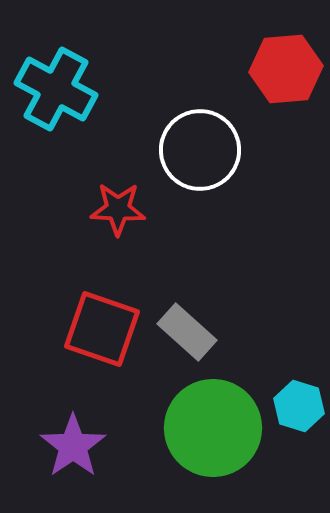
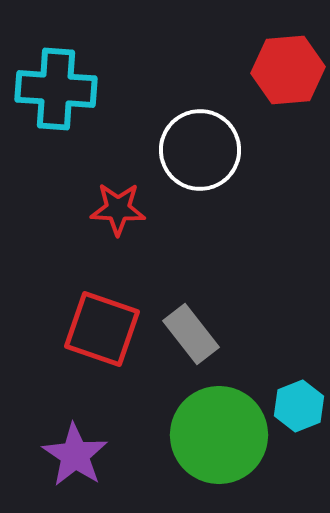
red hexagon: moved 2 px right, 1 px down
cyan cross: rotated 24 degrees counterclockwise
gray rectangle: moved 4 px right, 2 px down; rotated 10 degrees clockwise
cyan hexagon: rotated 21 degrees clockwise
green circle: moved 6 px right, 7 px down
purple star: moved 2 px right, 9 px down; rotated 4 degrees counterclockwise
